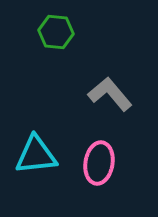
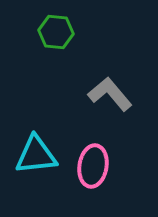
pink ellipse: moved 6 px left, 3 px down
